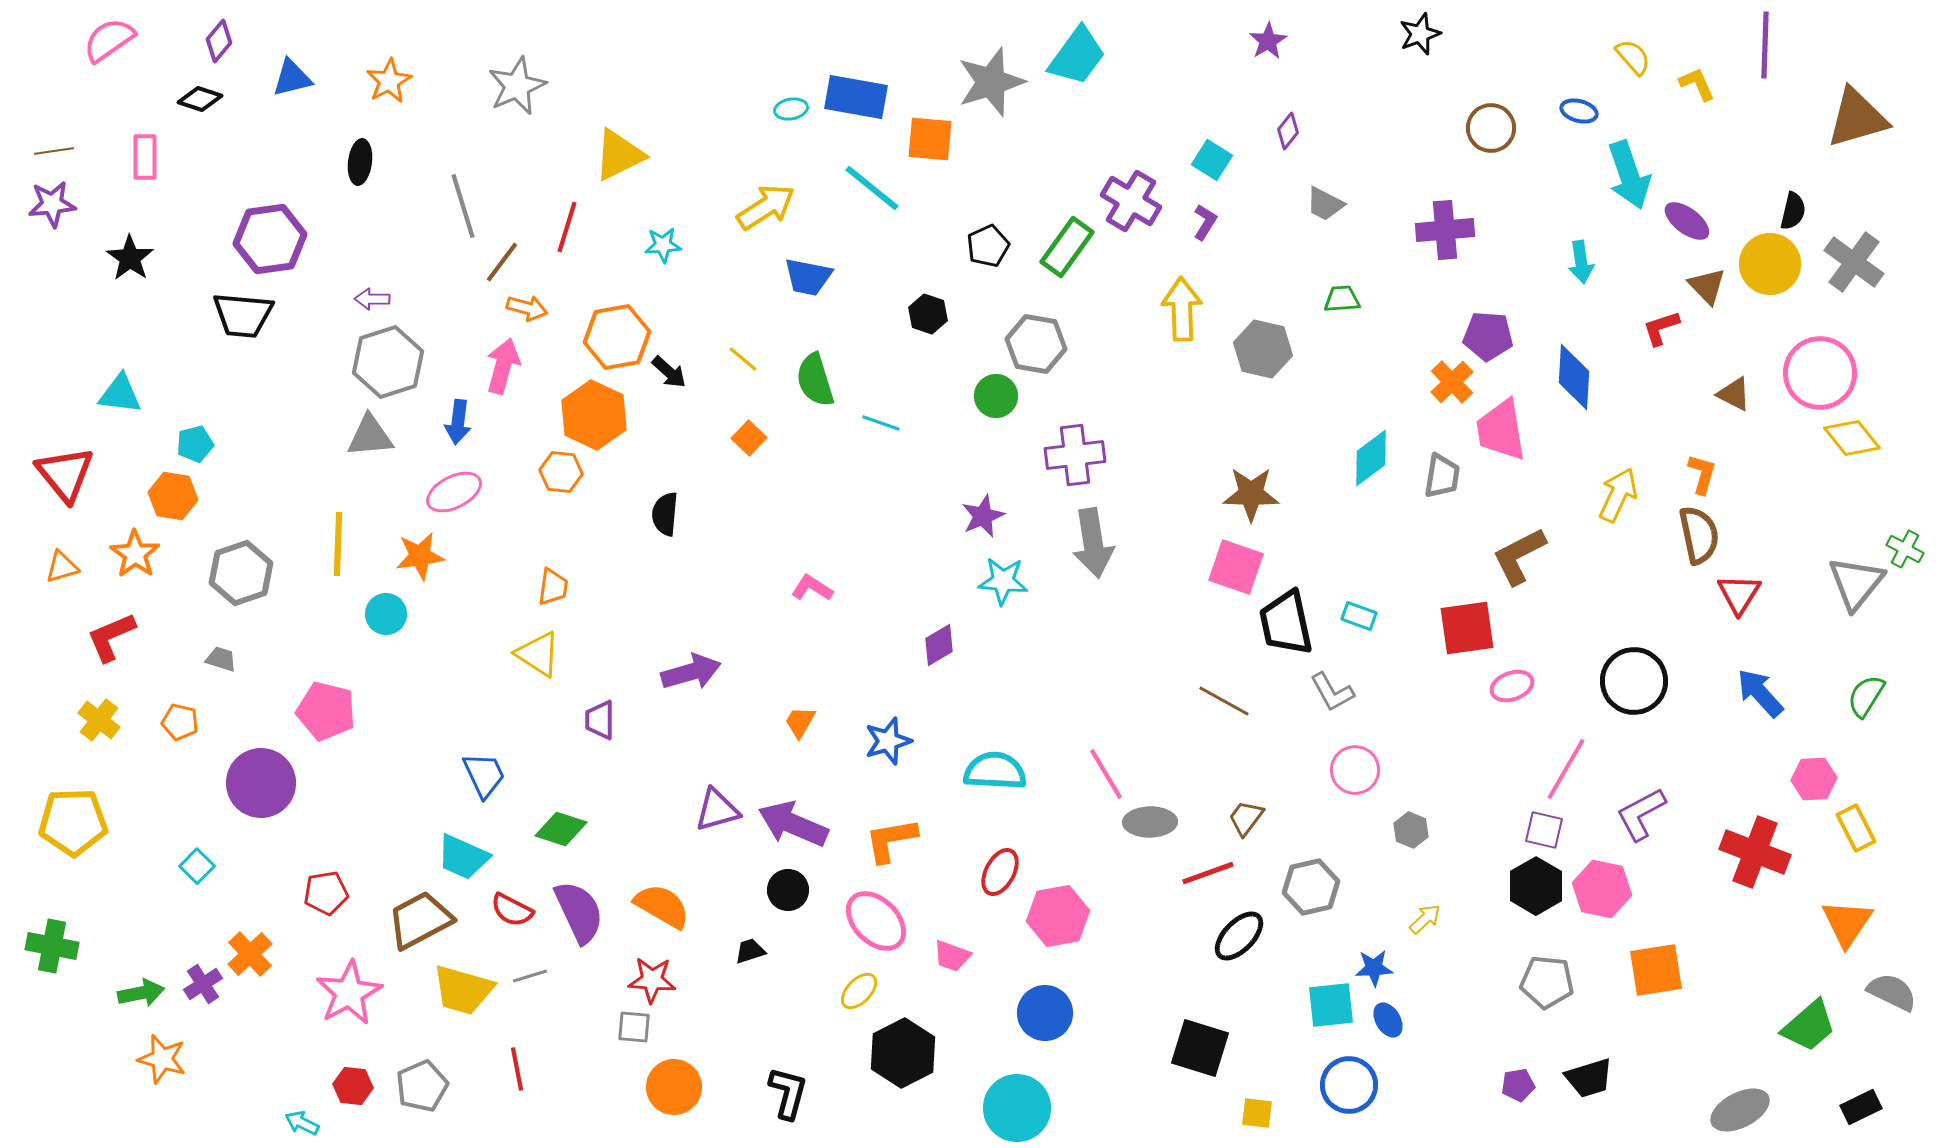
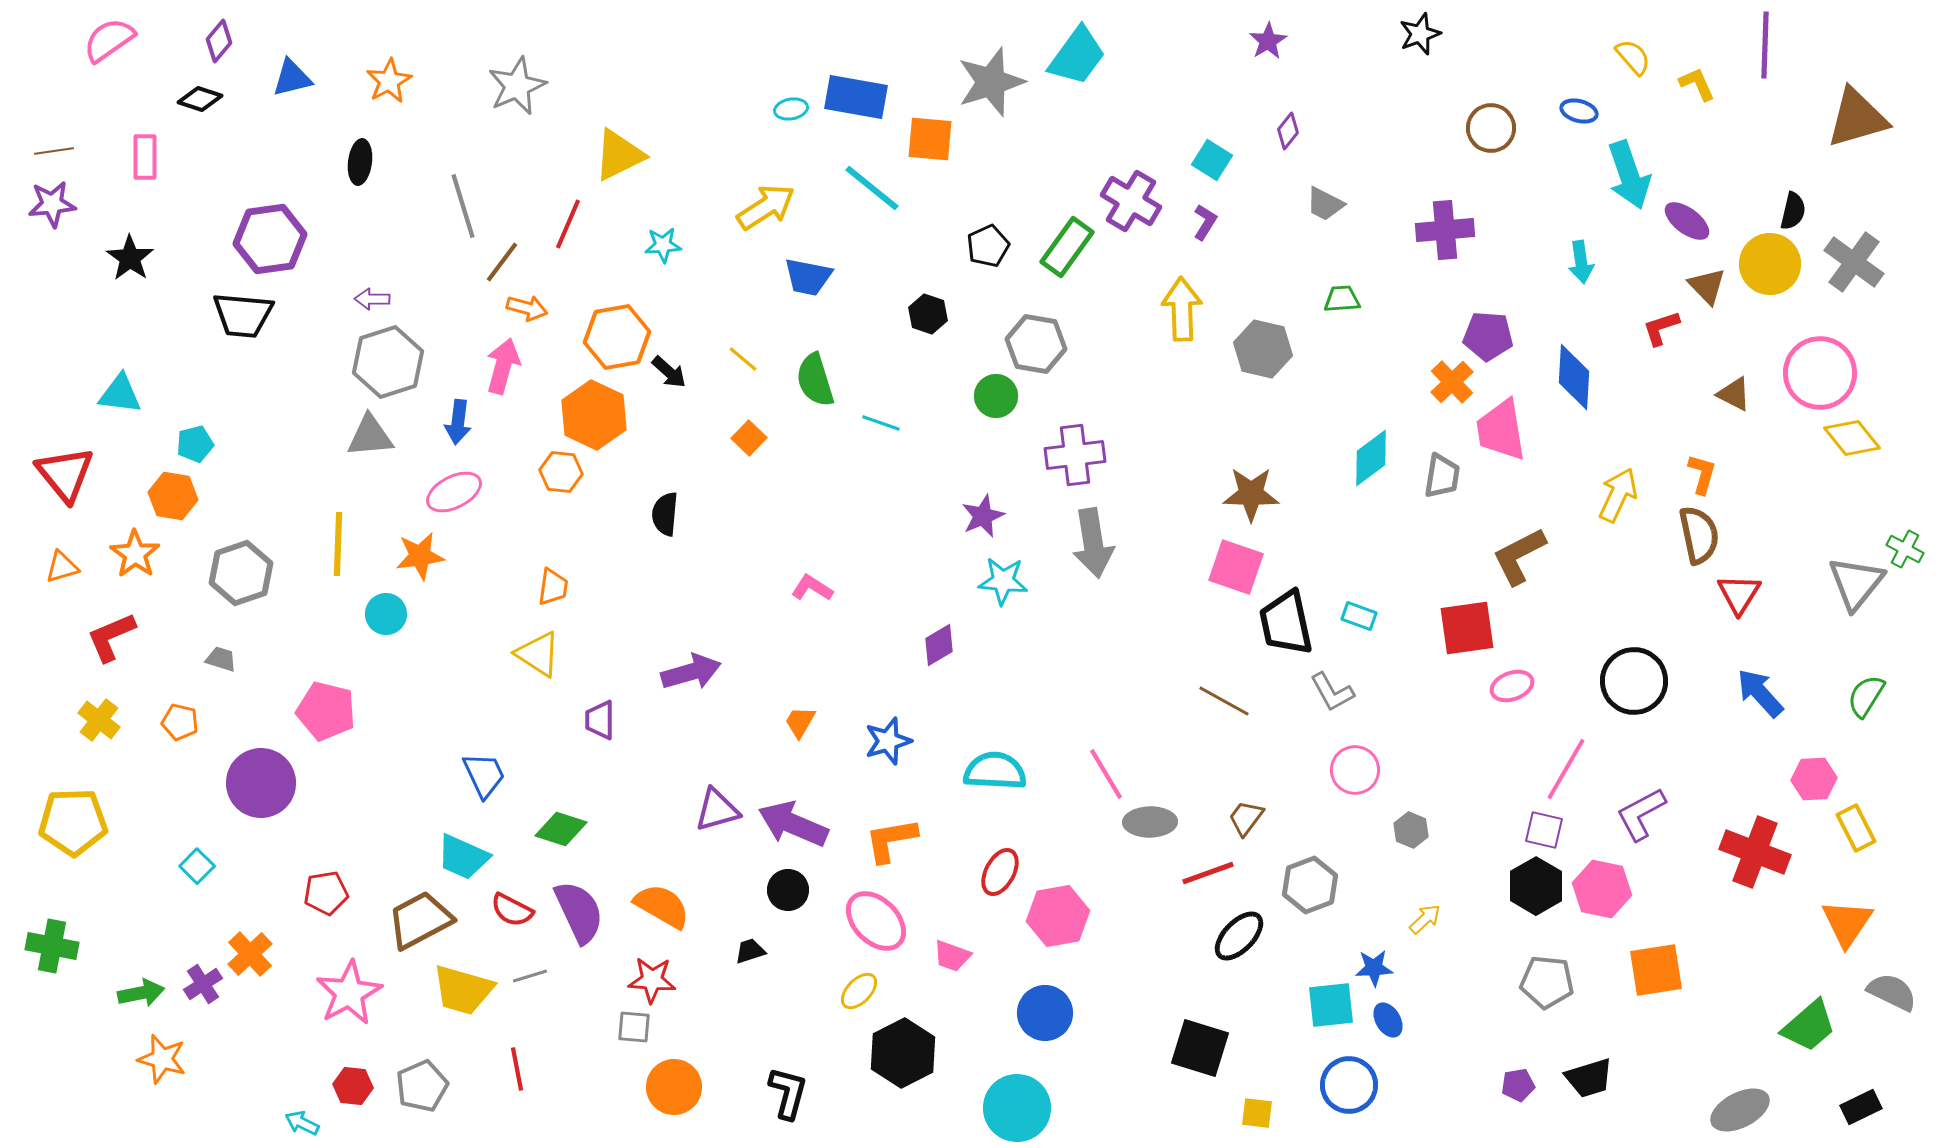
red line at (567, 227): moved 1 px right, 3 px up; rotated 6 degrees clockwise
gray hexagon at (1311, 887): moved 1 px left, 2 px up; rotated 8 degrees counterclockwise
